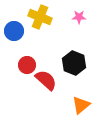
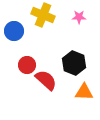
yellow cross: moved 3 px right, 2 px up
orange triangle: moved 3 px right, 13 px up; rotated 42 degrees clockwise
